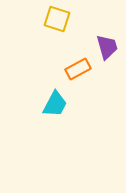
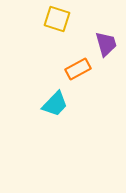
purple trapezoid: moved 1 px left, 3 px up
cyan trapezoid: rotated 16 degrees clockwise
